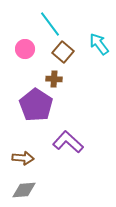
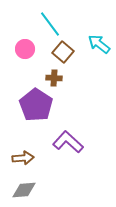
cyan arrow: rotated 15 degrees counterclockwise
brown cross: moved 1 px up
brown arrow: rotated 10 degrees counterclockwise
